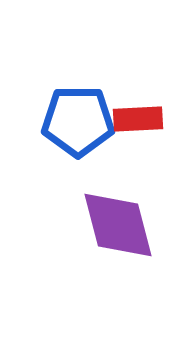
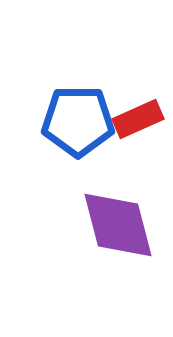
red rectangle: rotated 21 degrees counterclockwise
